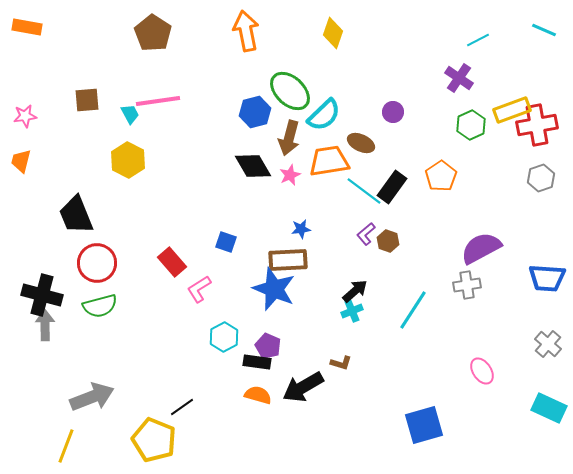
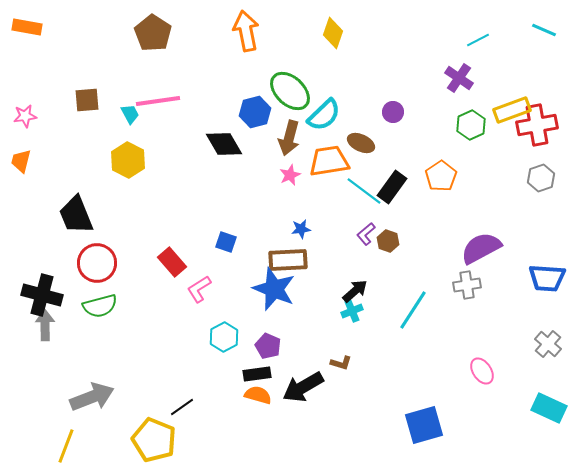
black diamond at (253, 166): moved 29 px left, 22 px up
black rectangle at (257, 362): moved 12 px down; rotated 16 degrees counterclockwise
